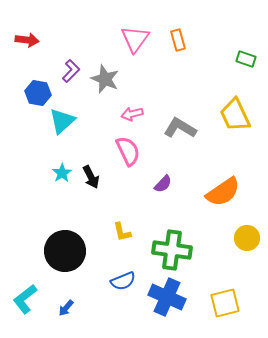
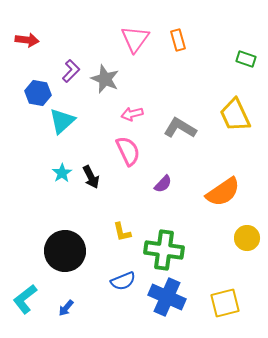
green cross: moved 8 px left
